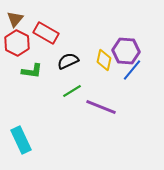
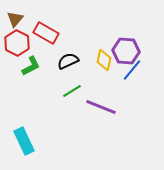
green L-shape: moved 1 px left, 5 px up; rotated 35 degrees counterclockwise
cyan rectangle: moved 3 px right, 1 px down
